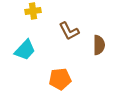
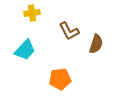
yellow cross: moved 1 px left, 2 px down
brown semicircle: moved 3 px left, 1 px up; rotated 18 degrees clockwise
